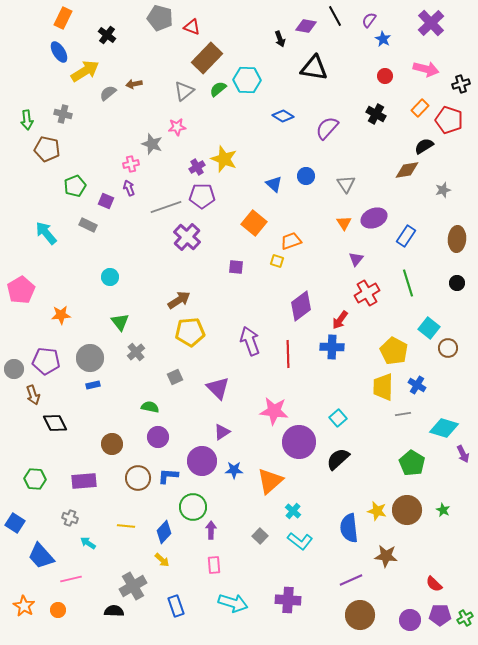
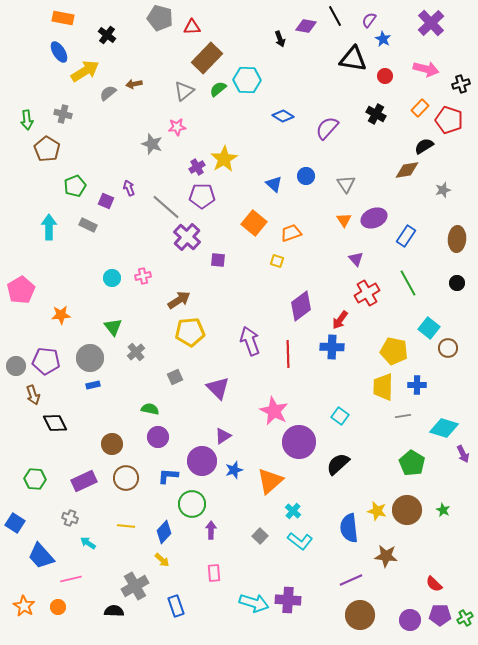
orange rectangle at (63, 18): rotated 75 degrees clockwise
red triangle at (192, 27): rotated 24 degrees counterclockwise
black triangle at (314, 68): moved 39 px right, 9 px up
brown pentagon at (47, 149): rotated 20 degrees clockwise
yellow star at (224, 159): rotated 20 degrees clockwise
pink cross at (131, 164): moved 12 px right, 112 px down
gray line at (166, 207): rotated 60 degrees clockwise
orange triangle at (344, 223): moved 3 px up
cyan arrow at (46, 233): moved 3 px right, 6 px up; rotated 40 degrees clockwise
orange trapezoid at (291, 241): moved 8 px up
purple triangle at (356, 259): rotated 21 degrees counterclockwise
purple square at (236, 267): moved 18 px left, 7 px up
cyan circle at (110, 277): moved 2 px right, 1 px down
green line at (408, 283): rotated 12 degrees counterclockwise
green triangle at (120, 322): moved 7 px left, 5 px down
yellow pentagon at (394, 351): rotated 16 degrees counterclockwise
gray circle at (14, 369): moved 2 px right, 3 px up
blue cross at (417, 385): rotated 30 degrees counterclockwise
green semicircle at (150, 407): moved 2 px down
pink star at (274, 411): rotated 20 degrees clockwise
gray line at (403, 414): moved 2 px down
cyan square at (338, 418): moved 2 px right, 2 px up; rotated 12 degrees counterclockwise
purple triangle at (222, 432): moved 1 px right, 4 px down
black semicircle at (338, 459): moved 5 px down
blue star at (234, 470): rotated 18 degrees counterclockwise
brown circle at (138, 478): moved 12 px left
purple rectangle at (84, 481): rotated 20 degrees counterclockwise
green circle at (193, 507): moved 1 px left, 3 px up
pink rectangle at (214, 565): moved 8 px down
gray cross at (133, 586): moved 2 px right
cyan arrow at (233, 603): moved 21 px right
orange circle at (58, 610): moved 3 px up
